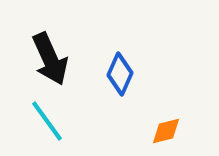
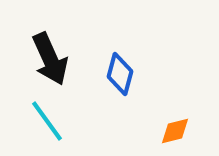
blue diamond: rotated 9 degrees counterclockwise
orange diamond: moved 9 px right
